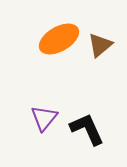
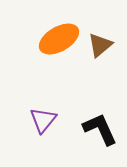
purple triangle: moved 1 px left, 2 px down
black L-shape: moved 13 px right
